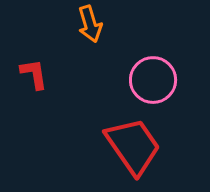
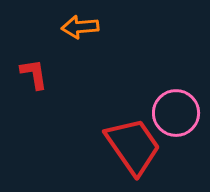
orange arrow: moved 10 px left, 3 px down; rotated 102 degrees clockwise
pink circle: moved 23 px right, 33 px down
